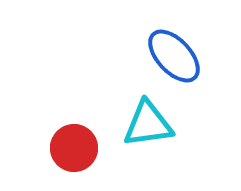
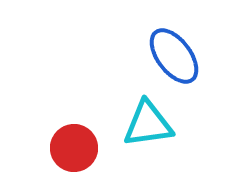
blue ellipse: rotated 6 degrees clockwise
